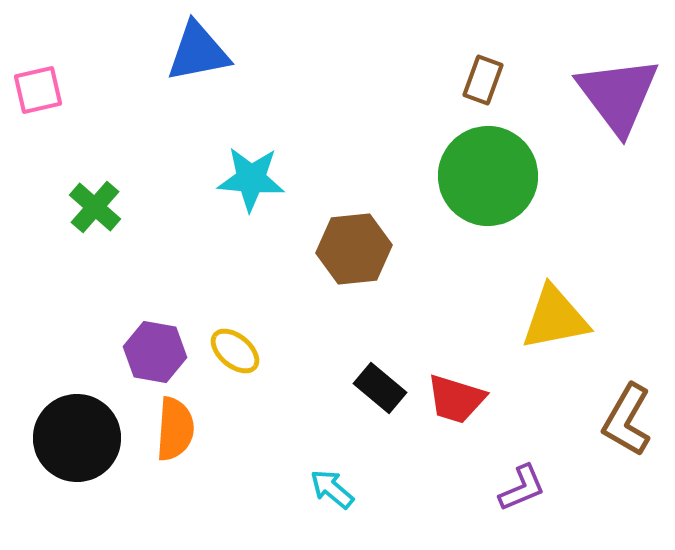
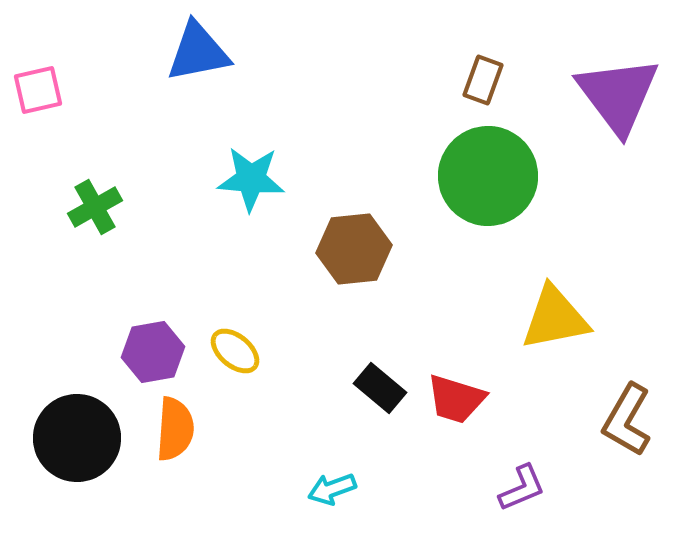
green cross: rotated 20 degrees clockwise
purple hexagon: moved 2 px left; rotated 20 degrees counterclockwise
cyan arrow: rotated 60 degrees counterclockwise
